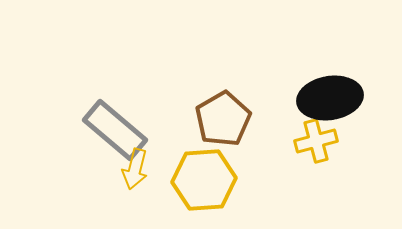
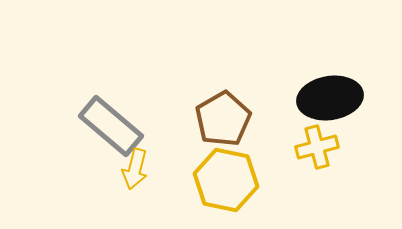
gray rectangle: moved 4 px left, 4 px up
yellow cross: moved 1 px right, 6 px down
yellow hexagon: moved 22 px right; rotated 16 degrees clockwise
